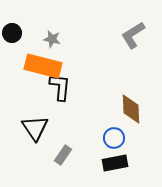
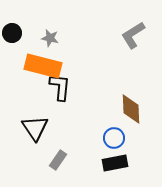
gray star: moved 2 px left, 1 px up
gray rectangle: moved 5 px left, 5 px down
